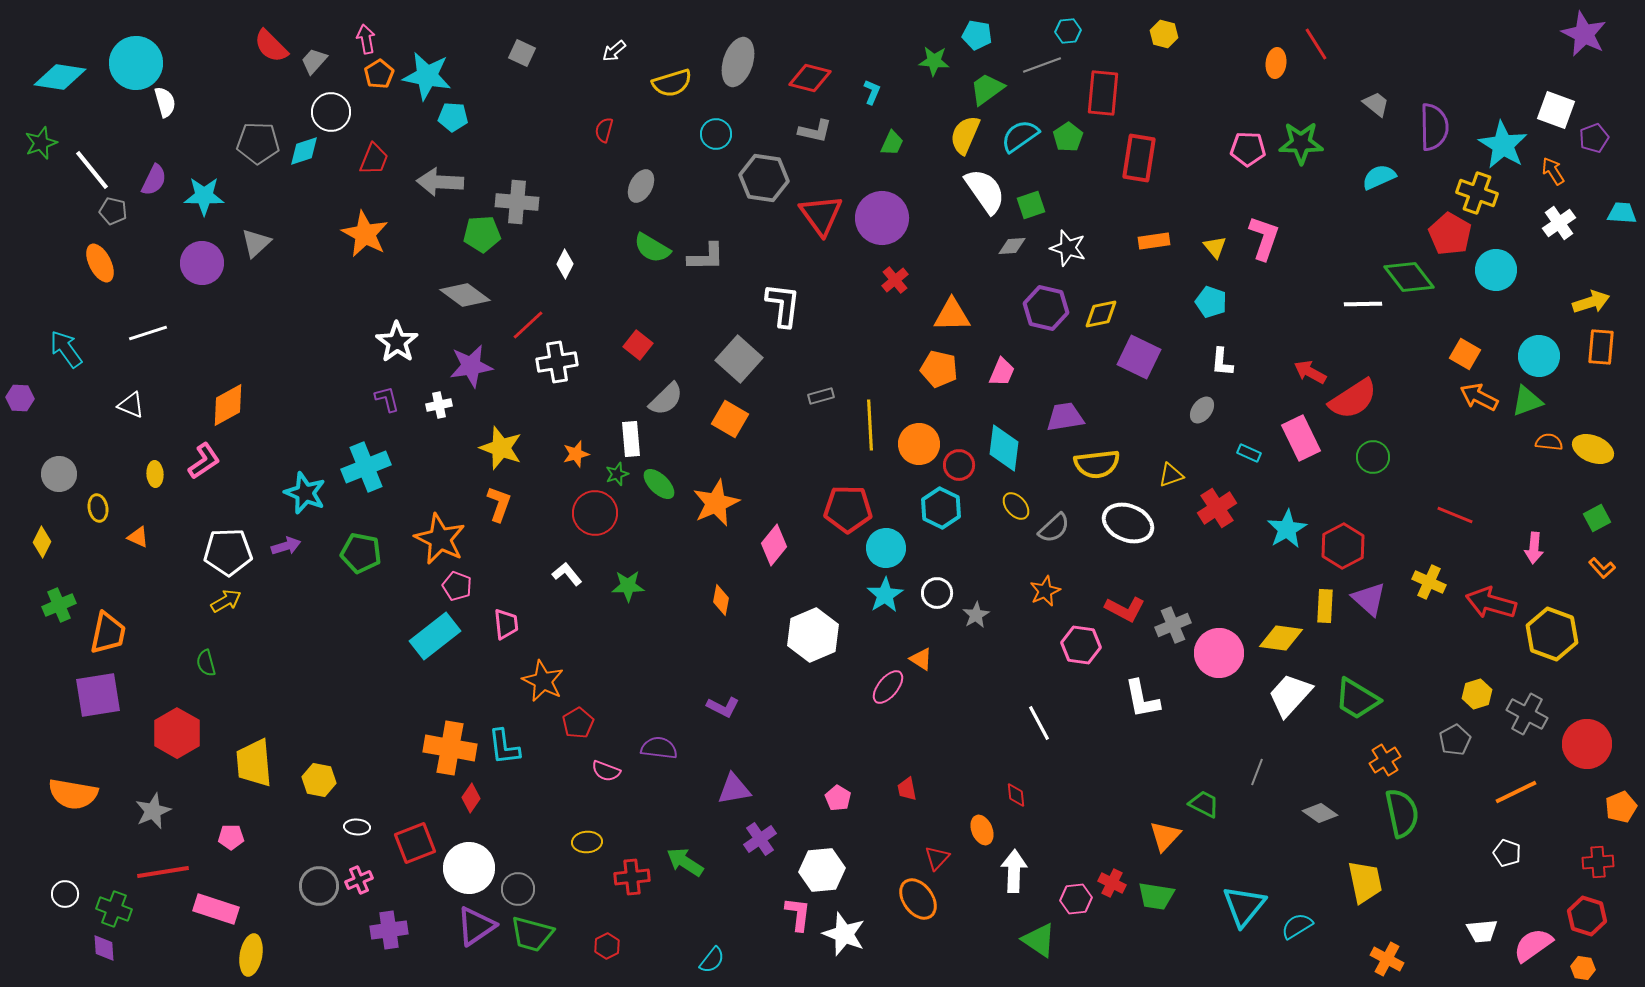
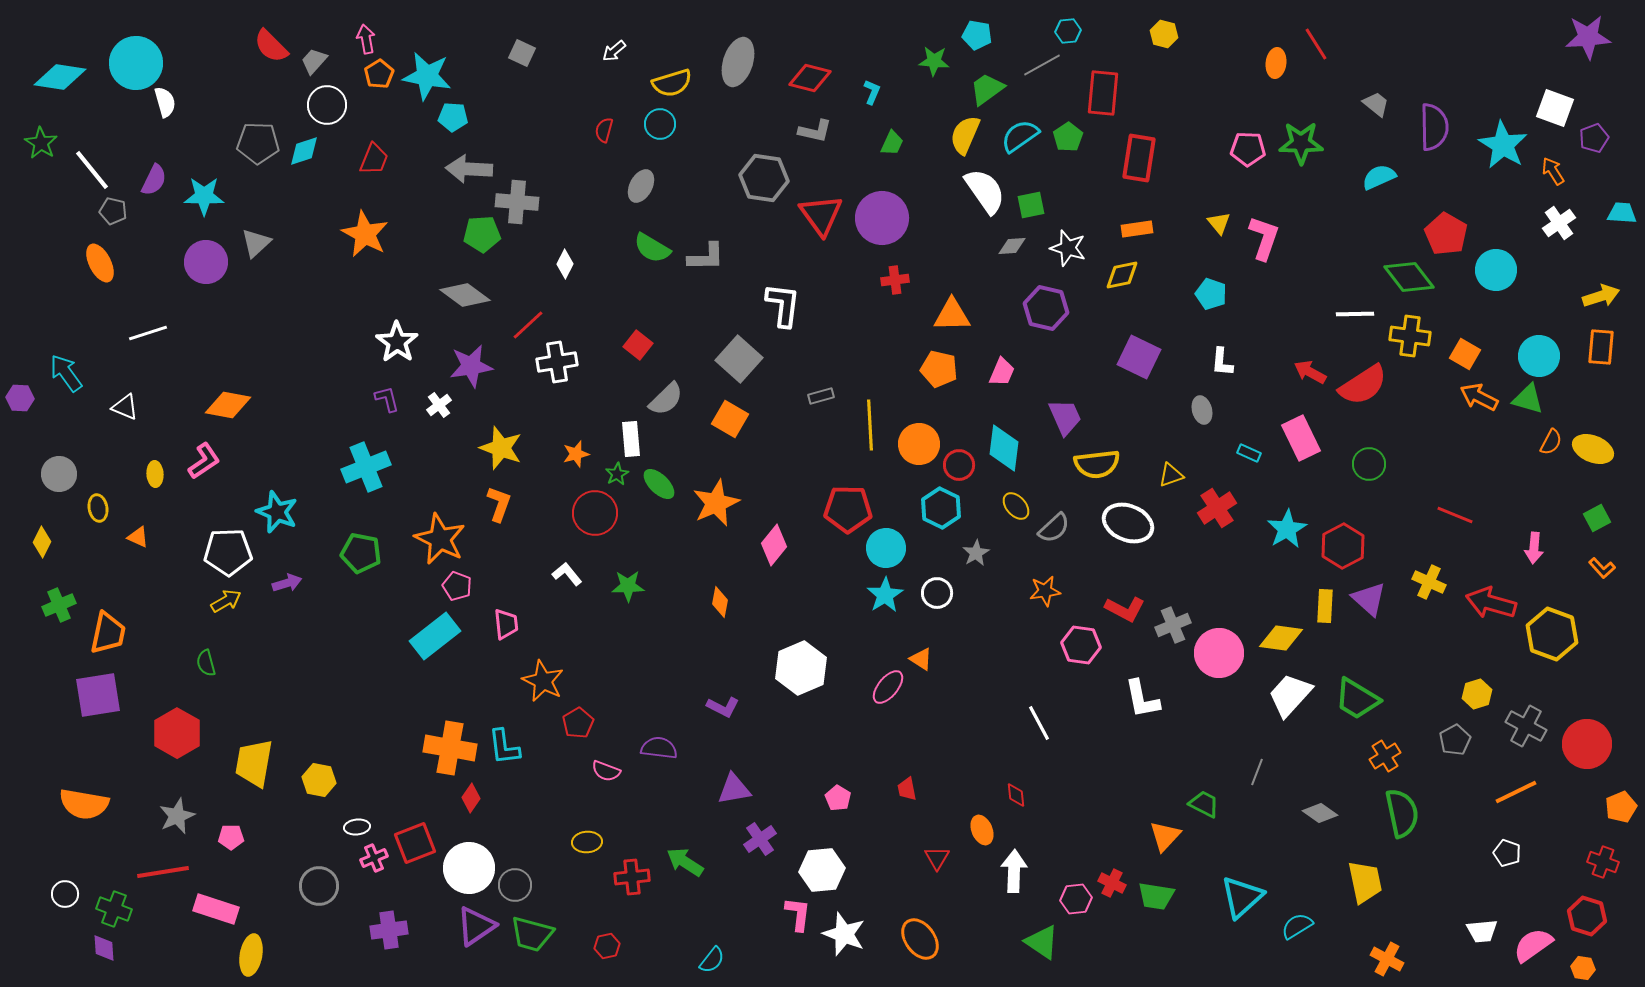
purple star at (1584, 34): moved 4 px right, 3 px down; rotated 30 degrees counterclockwise
gray line at (1042, 65): rotated 9 degrees counterclockwise
white square at (1556, 110): moved 1 px left, 2 px up
white circle at (331, 112): moved 4 px left, 7 px up
cyan circle at (716, 134): moved 56 px left, 10 px up
green star at (41, 143): rotated 20 degrees counterclockwise
gray arrow at (440, 182): moved 29 px right, 13 px up
yellow cross at (1477, 193): moved 67 px left, 143 px down; rotated 12 degrees counterclockwise
green square at (1031, 205): rotated 8 degrees clockwise
red pentagon at (1450, 234): moved 4 px left
orange rectangle at (1154, 241): moved 17 px left, 12 px up
yellow triangle at (1215, 247): moved 4 px right, 24 px up
purple circle at (202, 263): moved 4 px right, 1 px up
red cross at (895, 280): rotated 32 degrees clockwise
cyan pentagon at (1211, 302): moved 8 px up
yellow arrow at (1591, 302): moved 10 px right, 6 px up
white line at (1363, 304): moved 8 px left, 10 px down
yellow diamond at (1101, 314): moved 21 px right, 39 px up
cyan arrow at (66, 349): moved 24 px down
red semicircle at (1353, 399): moved 10 px right, 14 px up
green triangle at (1527, 401): moved 1 px right, 2 px up; rotated 36 degrees clockwise
white triangle at (131, 405): moved 6 px left, 2 px down
orange diamond at (228, 405): rotated 39 degrees clockwise
white cross at (439, 405): rotated 25 degrees counterclockwise
gray ellipse at (1202, 410): rotated 52 degrees counterclockwise
purple trapezoid at (1065, 417): rotated 75 degrees clockwise
orange semicircle at (1549, 442): moved 2 px right; rotated 112 degrees clockwise
green circle at (1373, 457): moved 4 px left, 7 px down
green star at (617, 474): rotated 10 degrees counterclockwise
cyan star at (305, 493): moved 28 px left, 19 px down
purple arrow at (286, 546): moved 1 px right, 37 px down
orange star at (1045, 591): rotated 16 degrees clockwise
orange diamond at (721, 600): moved 1 px left, 2 px down
gray star at (976, 615): moved 62 px up
white hexagon at (813, 635): moved 12 px left, 33 px down
gray cross at (1527, 714): moved 1 px left, 12 px down
orange cross at (1385, 760): moved 4 px up
yellow trapezoid at (254, 763): rotated 15 degrees clockwise
orange semicircle at (73, 794): moved 11 px right, 10 px down
gray star at (153, 811): moved 24 px right, 5 px down
white ellipse at (357, 827): rotated 10 degrees counterclockwise
red triangle at (937, 858): rotated 12 degrees counterclockwise
red cross at (1598, 862): moved 5 px right; rotated 24 degrees clockwise
pink cross at (359, 880): moved 15 px right, 22 px up
gray circle at (518, 889): moved 3 px left, 4 px up
orange ellipse at (918, 899): moved 2 px right, 40 px down
cyan triangle at (1244, 906): moved 2 px left, 9 px up; rotated 9 degrees clockwise
green triangle at (1039, 940): moved 3 px right, 2 px down
red hexagon at (607, 946): rotated 15 degrees clockwise
